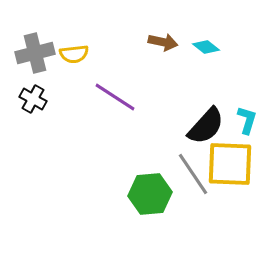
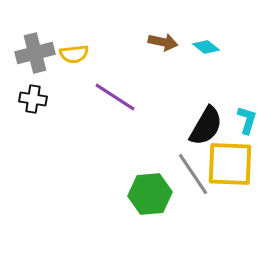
black cross: rotated 20 degrees counterclockwise
black semicircle: rotated 12 degrees counterclockwise
